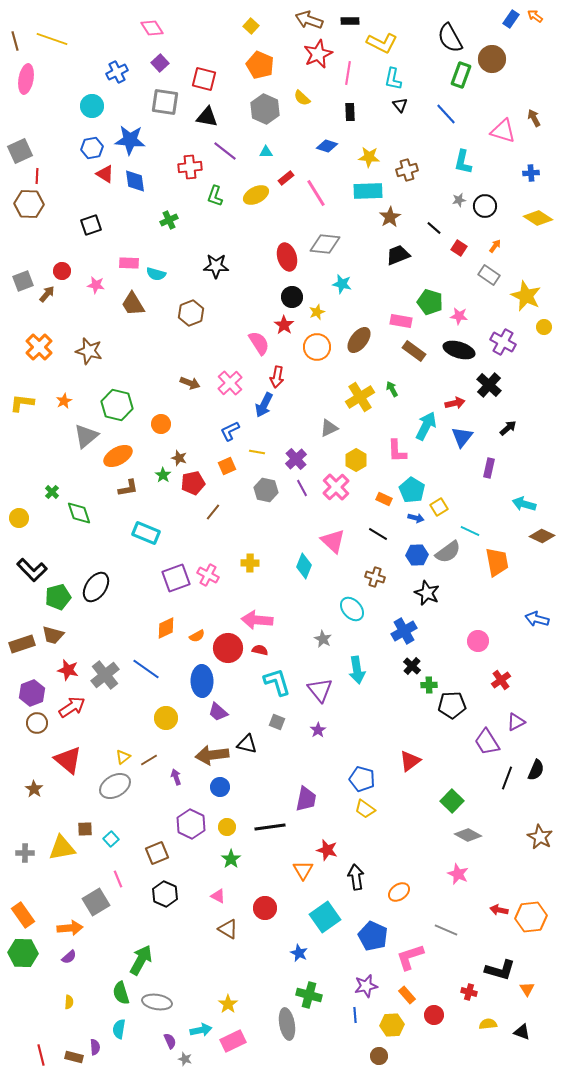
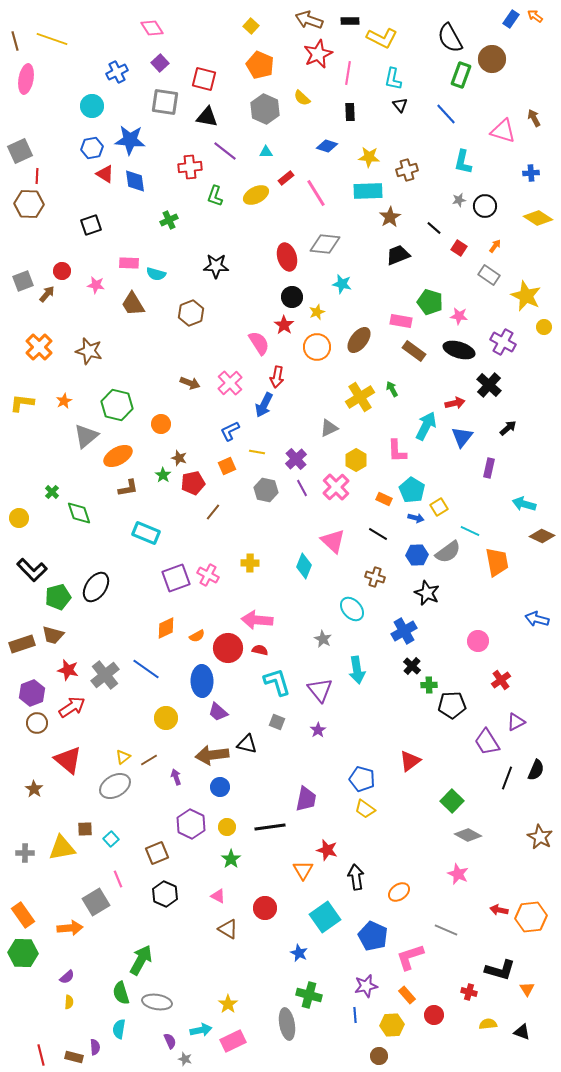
yellow L-shape at (382, 43): moved 5 px up
purple semicircle at (69, 957): moved 2 px left, 20 px down
